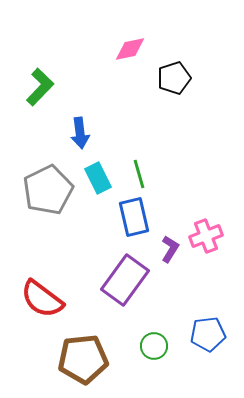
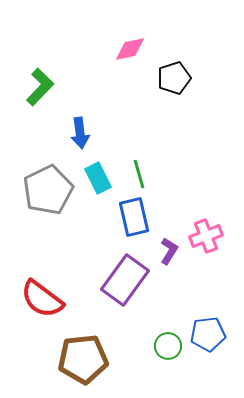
purple L-shape: moved 1 px left, 2 px down
green circle: moved 14 px right
